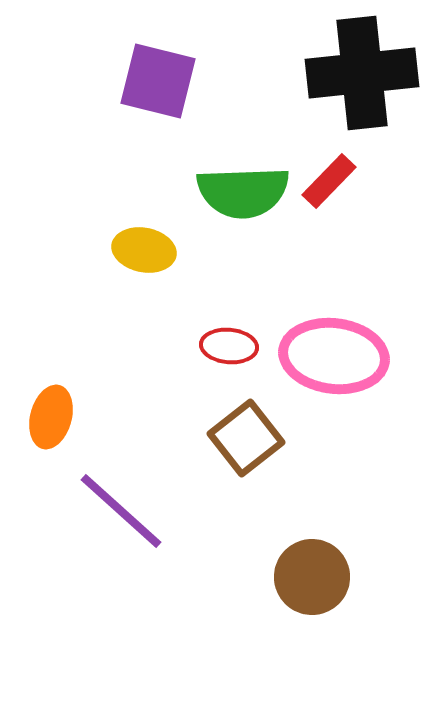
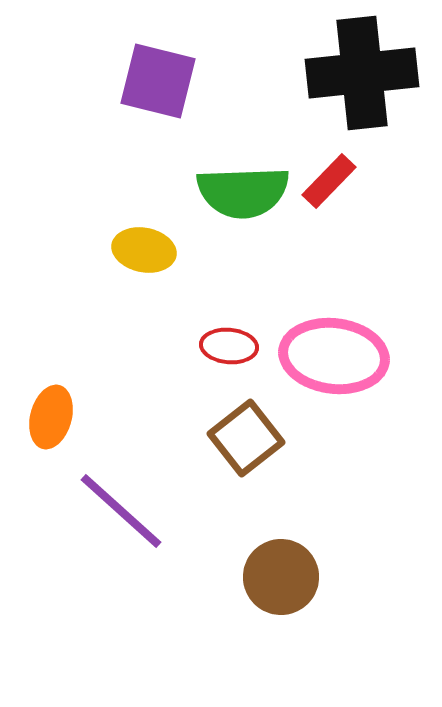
brown circle: moved 31 px left
